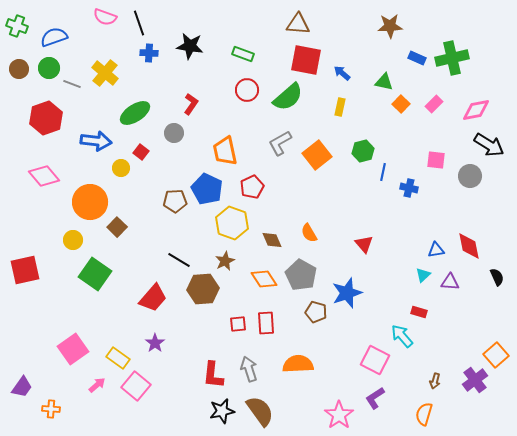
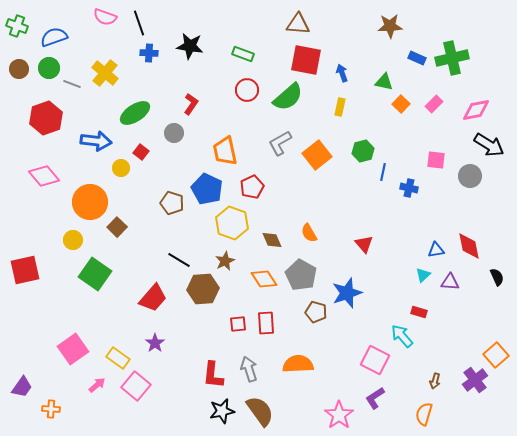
blue arrow at (342, 73): rotated 30 degrees clockwise
brown pentagon at (175, 201): moved 3 px left, 2 px down; rotated 20 degrees clockwise
